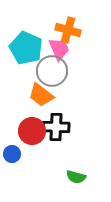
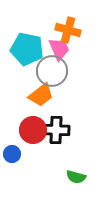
cyan pentagon: moved 1 px right, 1 px down; rotated 12 degrees counterclockwise
orange trapezoid: rotated 76 degrees counterclockwise
black cross: moved 3 px down
red circle: moved 1 px right, 1 px up
